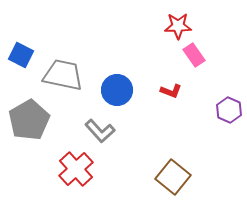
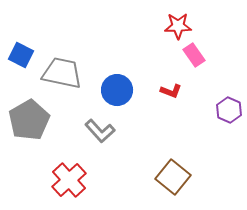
gray trapezoid: moved 1 px left, 2 px up
red cross: moved 7 px left, 11 px down
